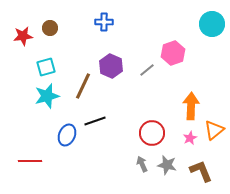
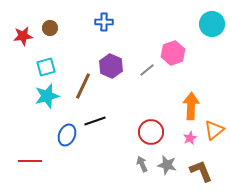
red circle: moved 1 px left, 1 px up
